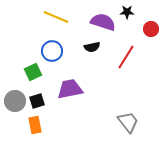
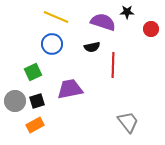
blue circle: moved 7 px up
red line: moved 13 px left, 8 px down; rotated 30 degrees counterclockwise
orange rectangle: rotated 72 degrees clockwise
